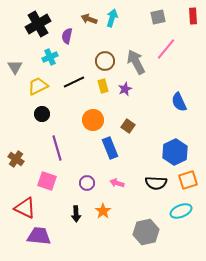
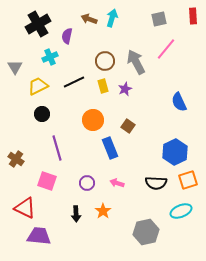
gray square: moved 1 px right, 2 px down
